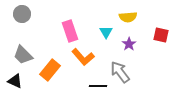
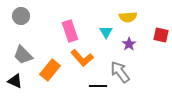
gray circle: moved 1 px left, 2 px down
orange L-shape: moved 1 px left, 1 px down
